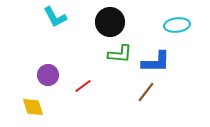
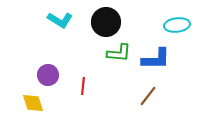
cyan L-shape: moved 5 px right, 3 px down; rotated 30 degrees counterclockwise
black circle: moved 4 px left
green L-shape: moved 1 px left, 1 px up
blue L-shape: moved 3 px up
red line: rotated 48 degrees counterclockwise
brown line: moved 2 px right, 4 px down
yellow diamond: moved 4 px up
